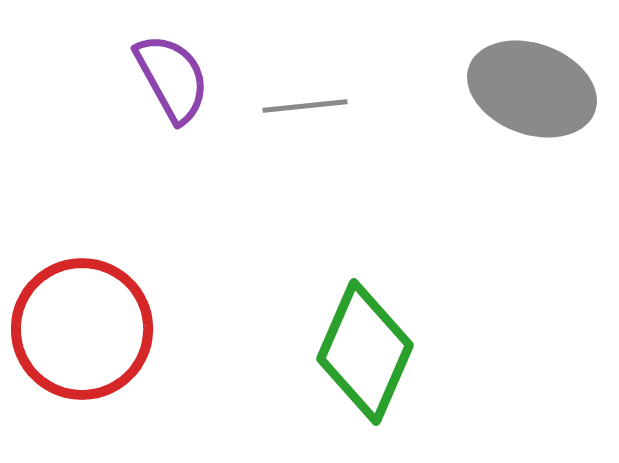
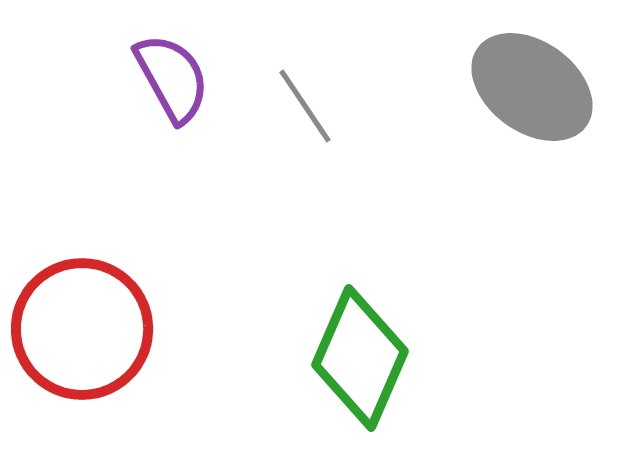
gray ellipse: moved 2 px up; rotated 16 degrees clockwise
gray line: rotated 62 degrees clockwise
green diamond: moved 5 px left, 6 px down
